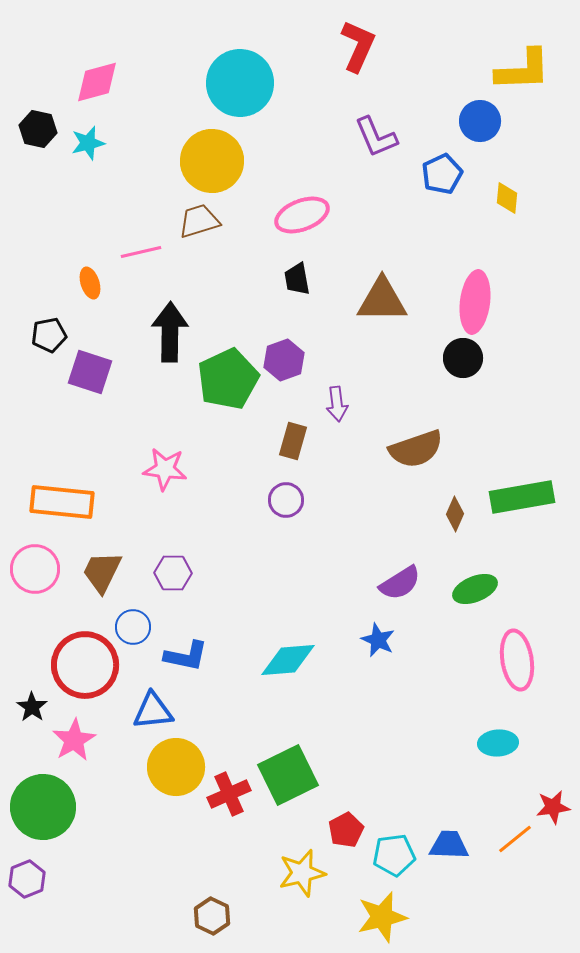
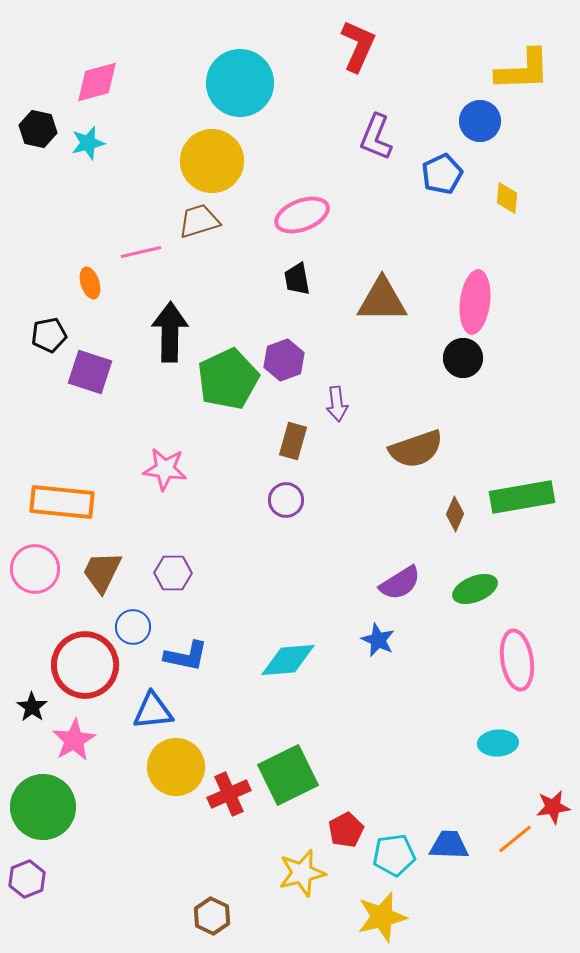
purple L-shape at (376, 137): rotated 45 degrees clockwise
